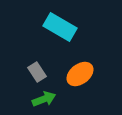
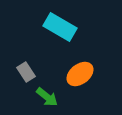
gray rectangle: moved 11 px left
green arrow: moved 3 px right, 2 px up; rotated 60 degrees clockwise
